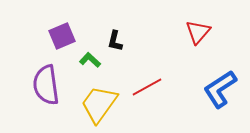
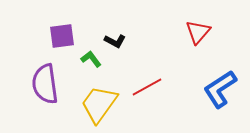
purple square: rotated 16 degrees clockwise
black L-shape: rotated 75 degrees counterclockwise
green L-shape: moved 1 px right, 1 px up; rotated 10 degrees clockwise
purple semicircle: moved 1 px left, 1 px up
